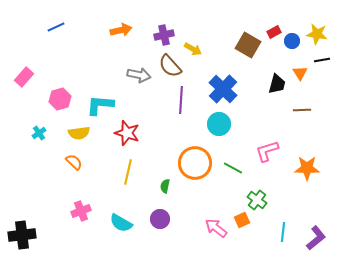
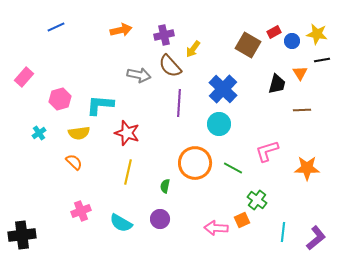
yellow arrow: rotated 96 degrees clockwise
purple line: moved 2 px left, 3 px down
pink arrow: rotated 35 degrees counterclockwise
